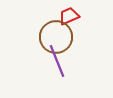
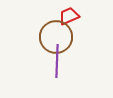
purple line: rotated 24 degrees clockwise
